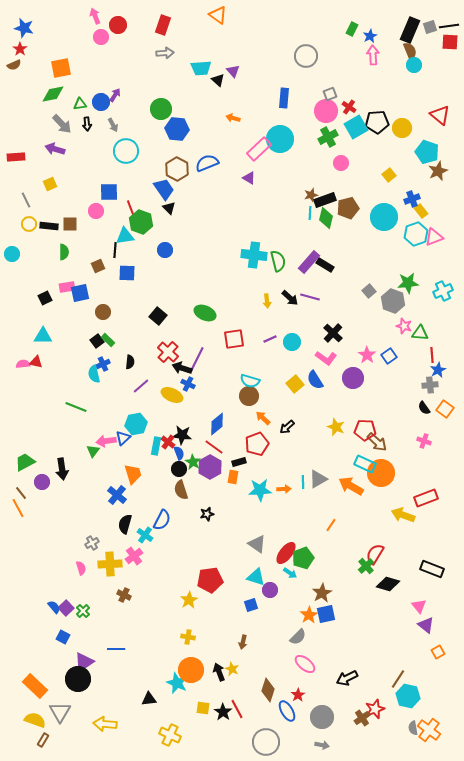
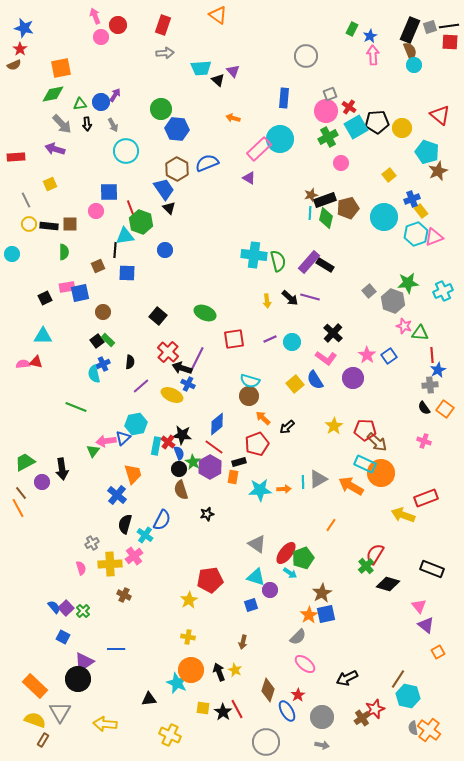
yellow star at (336, 427): moved 2 px left, 1 px up; rotated 18 degrees clockwise
yellow star at (232, 669): moved 3 px right, 1 px down
